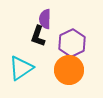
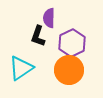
purple semicircle: moved 4 px right, 1 px up
